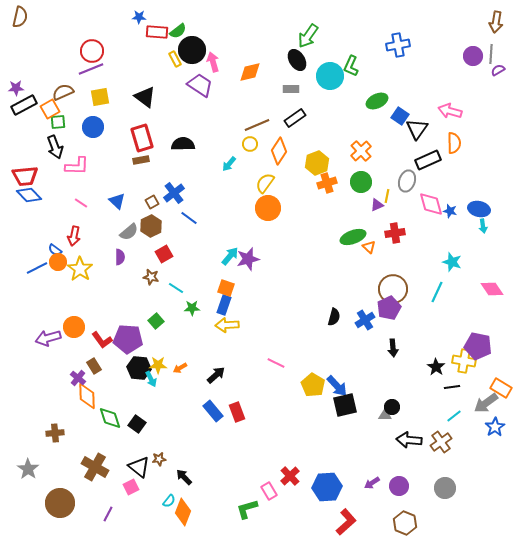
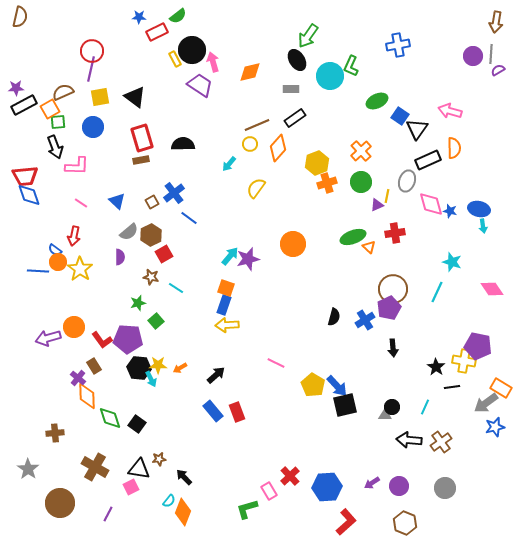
green semicircle at (178, 31): moved 15 px up
red rectangle at (157, 32): rotated 30 degrees counterclockwise
purple line at (91, 69): rotated 55 degrees counterclockwise
black triangle at (145, 97): moved 10 px left
orange semicircle at (454, 143): moved 5 px down
orange diamond at (279, 151): moved 1 px left, 3 px up; rotated 8 degrees clockwise
yellow semicircle at (265, 183): moved 9 px left, 5 px down
blue diamond at (29, 195): rotated 25 degrees clockwise
orange circle at (268, 208): moved 25 px right, 36 px down
brown hexagon at (151, 226): moved 9 px down
blue line at (37, 268): moved 1 px right, 3 px down; rotated 30 degrees clockwise
green star at (192, 308): moved 54 px left, 5 px up; rotated 14 degrees counterclockwise
cyan line at (454, 416): moved 29 px left, 9 px up; rotated 28 degrees counterclockwise
blue star at (495, 427): rotated 18 degrees clockwise
black triangle at (139, 467): moved 2 px down; rotated 30 degrees counterclockwise
